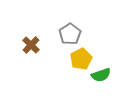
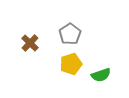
brown cross: moved 1 px left, 2 px up
yellow pentagon: moved 10 px left, 5 px down; rotated 10 degrees clockwise
